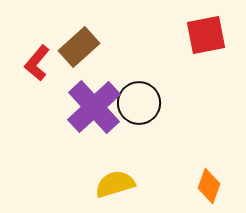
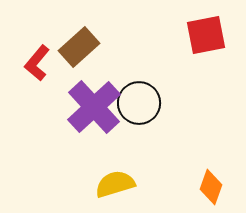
orange diamond: moved 2 px right, 1 px down
